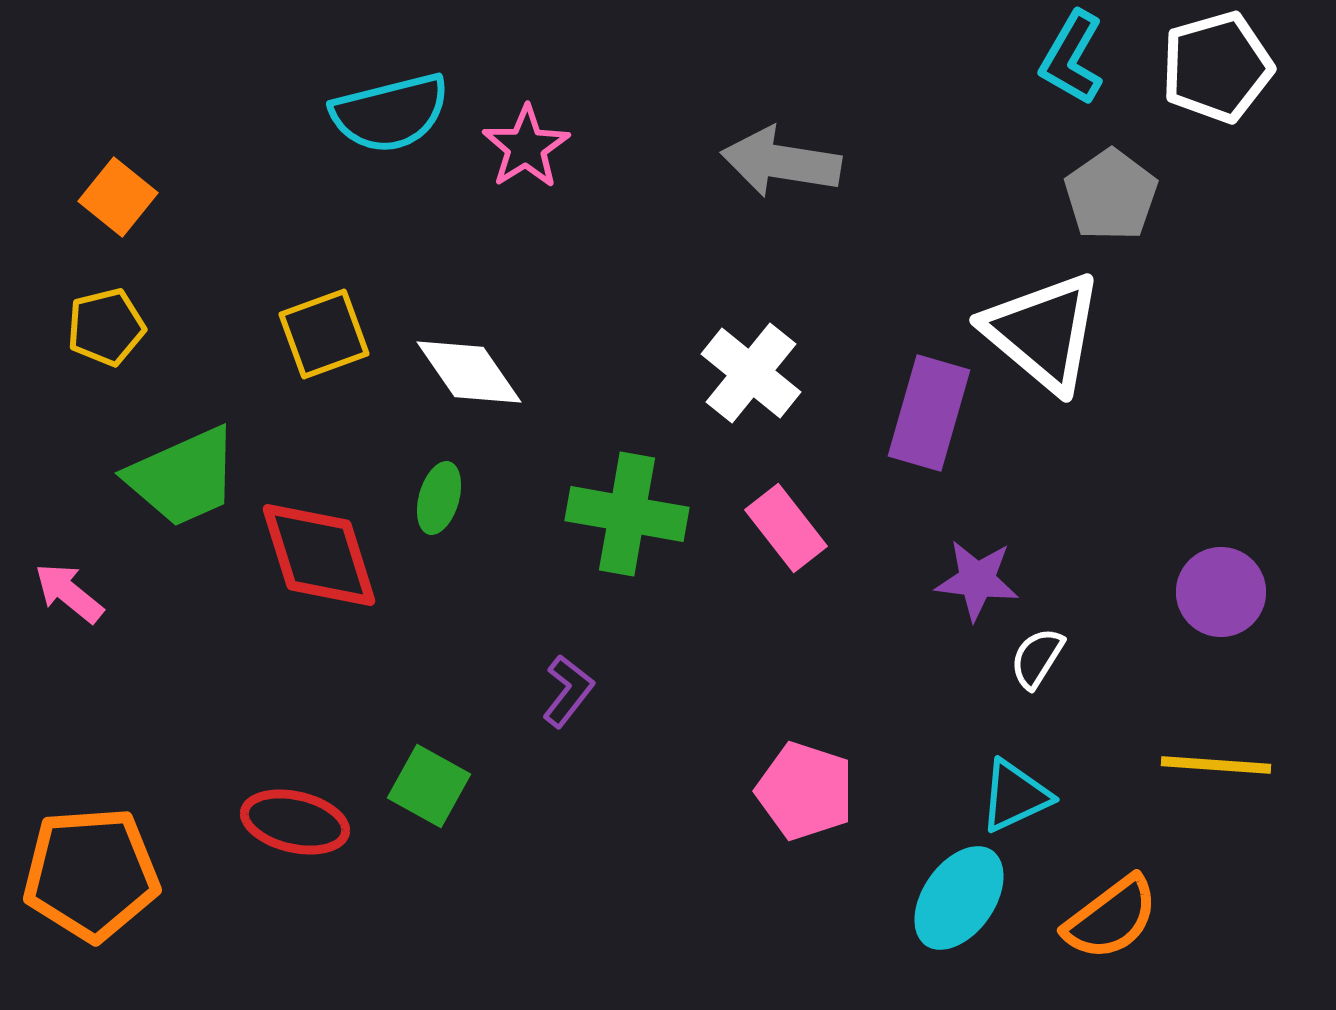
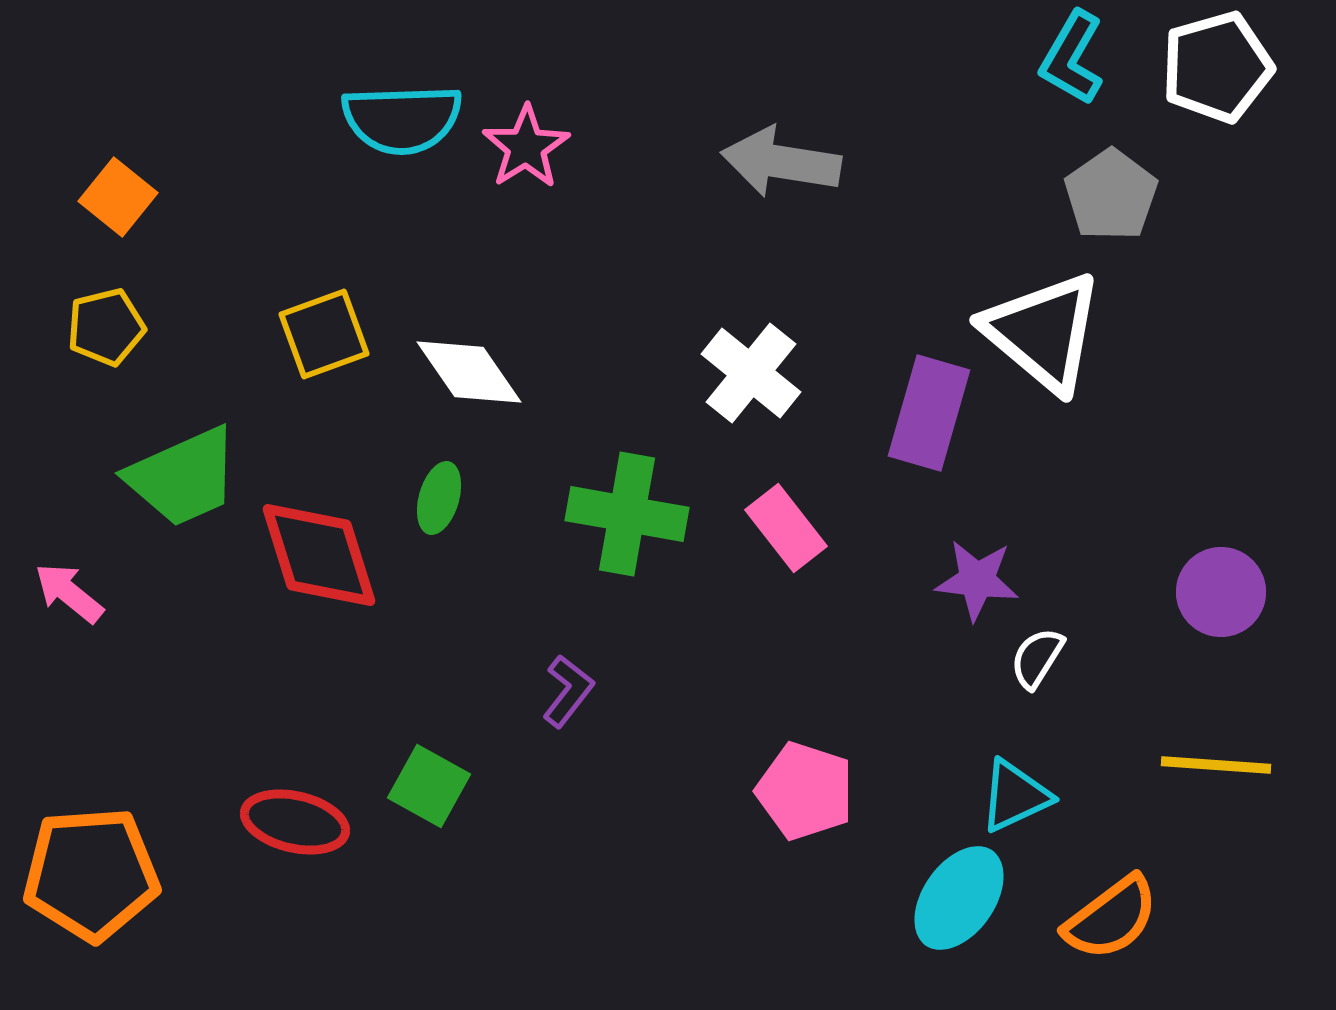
cyan semicircle: moved 12 px right, 6 px down; rotated 12 degrees clockwise
